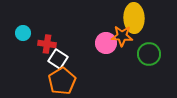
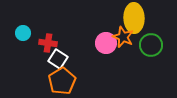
orange star: moved 1 px right, 1 px down; rotated 20 degrees clockwise
red cross: moved 1 px right, 1 px up
green circle: moved 2 px right, 9 px up
